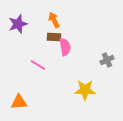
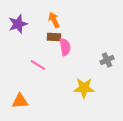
yellow star: moved 1 px left, 2 px up
orange triangle: moved 1 px right, 1 px up
